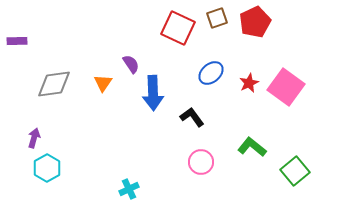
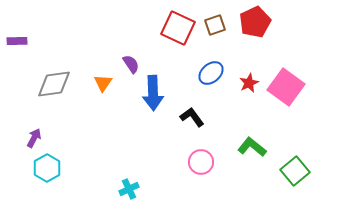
brown square: moved 2 px left, 7 px down
purple arrow: rotated 12 degrees clockwise
